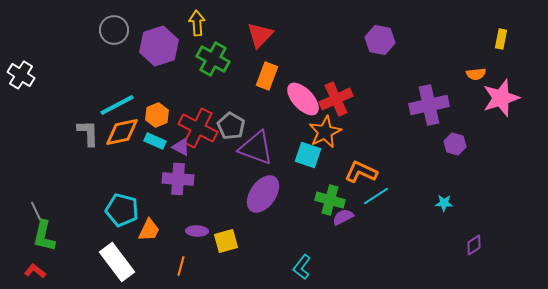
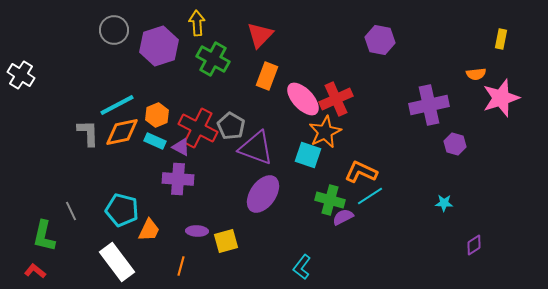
cyan line at (376, 196): moved 6 px left
gray line at (36, 211): moved 35 px right
